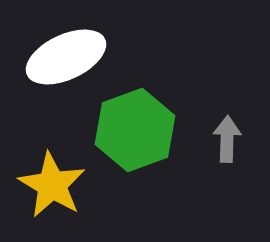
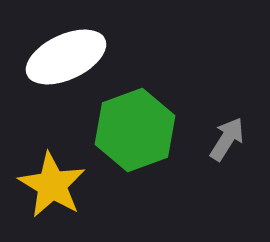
gray arrow: rotated 30 degrees clockwise
